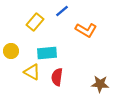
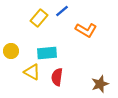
yellow rectangle: moved 4 px right, 4 px up
brown star: rotated 24 degrees counterclockwise
